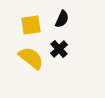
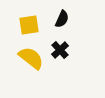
yellow square: moved 2 px left
black cross: moved 1 px right, 1 px down
